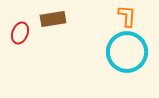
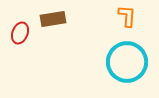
cyan circle: moved 10 px down
